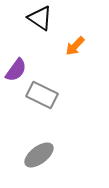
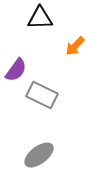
black triangle: rotated 36 degrees counterclockwise
